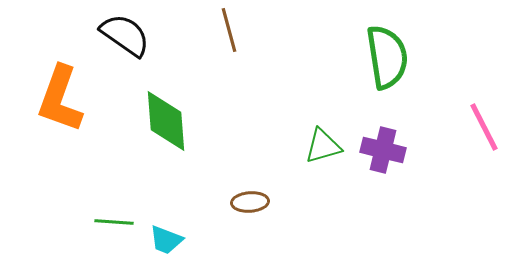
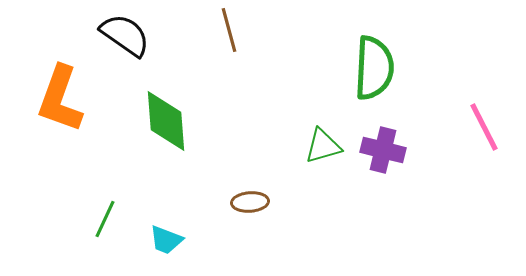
green semicircle: moved 13 px left, 11 px down; rotated 12 degrees clockwise
green line: moved 9 px left, 3 px up; rotated 69 degrees counterclockwise
